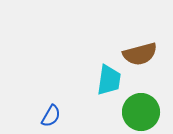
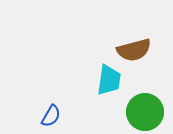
brown semicircle: moved 6 px left, 4 px up
green circle: moved 4 px right
